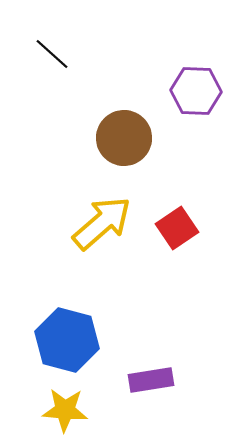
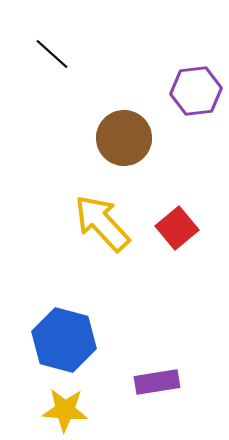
purple hexagon: rotated 9 degrees counterclockwise
yellow arrow: rotated 92 degrees counterclockwise
red square: rotated 6 degrees counterclockwise
blue hexagon: moved 3 px left
purple rectangle: moved 6 px right, 2 px down
